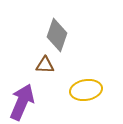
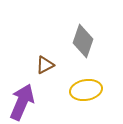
gray diamond: moved 26 px right, 6 px down
brown triangle: rotated 30 degrees counterclockwise
